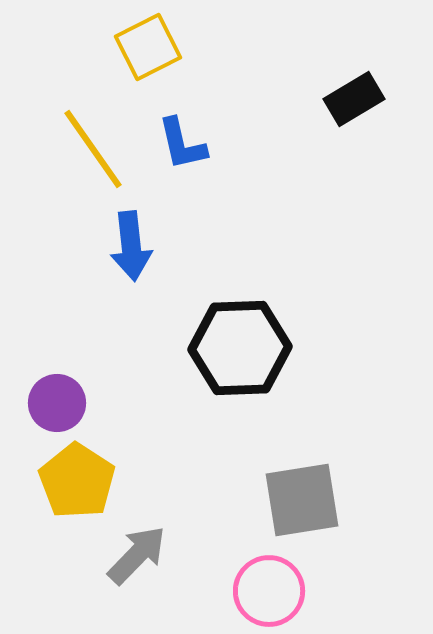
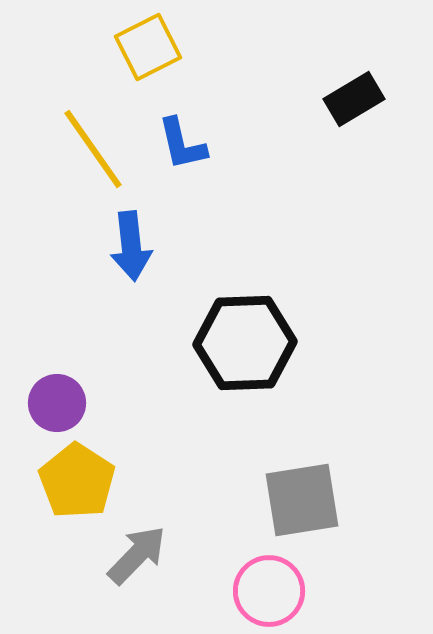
black hexagon: moved 5 px right, 5 px up
